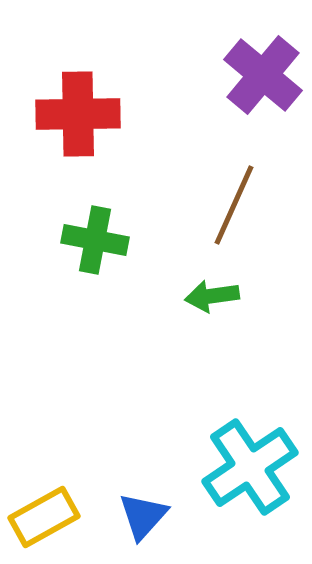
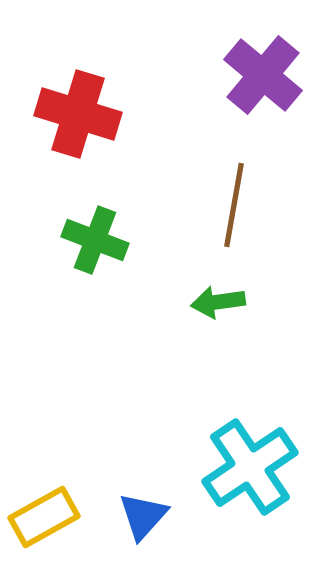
red cross: rotated 18 degrees clockwise
brown line: rotated 14 degrees counterclockwise
green cross: rotated 10 degrees clockwise
green arrow: moved 6 px right, 6 px down
